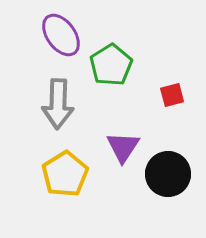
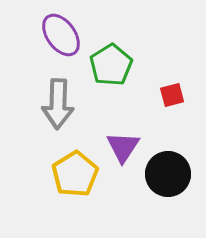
yellow pentagon: moved 10 px right
